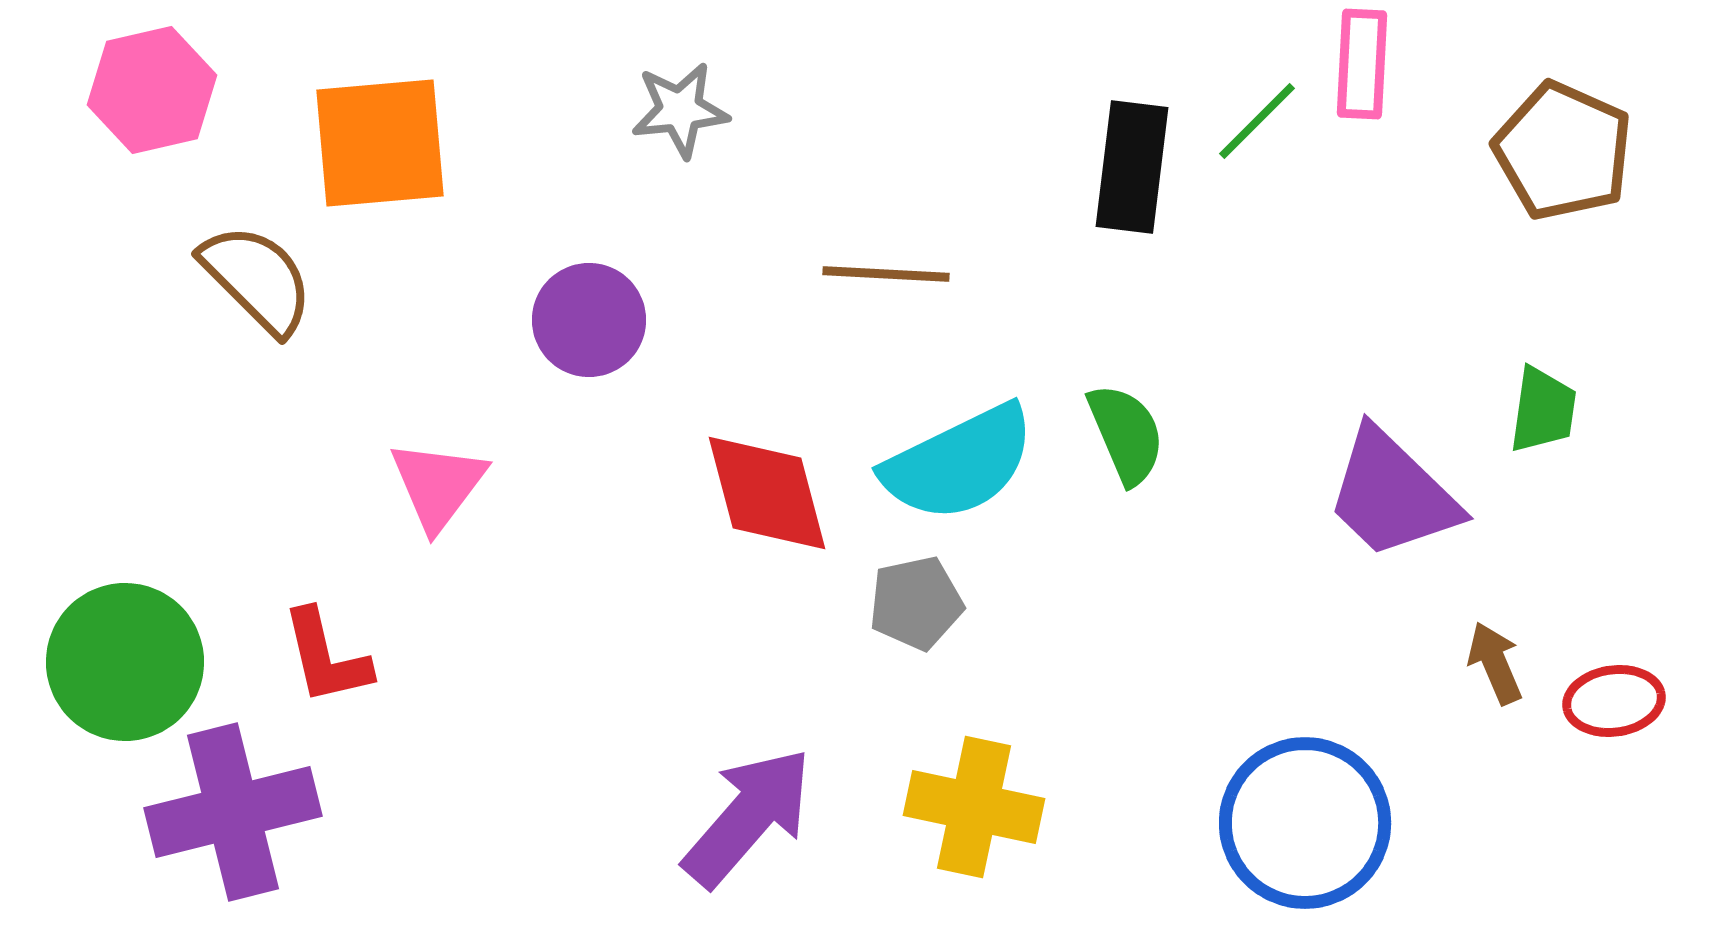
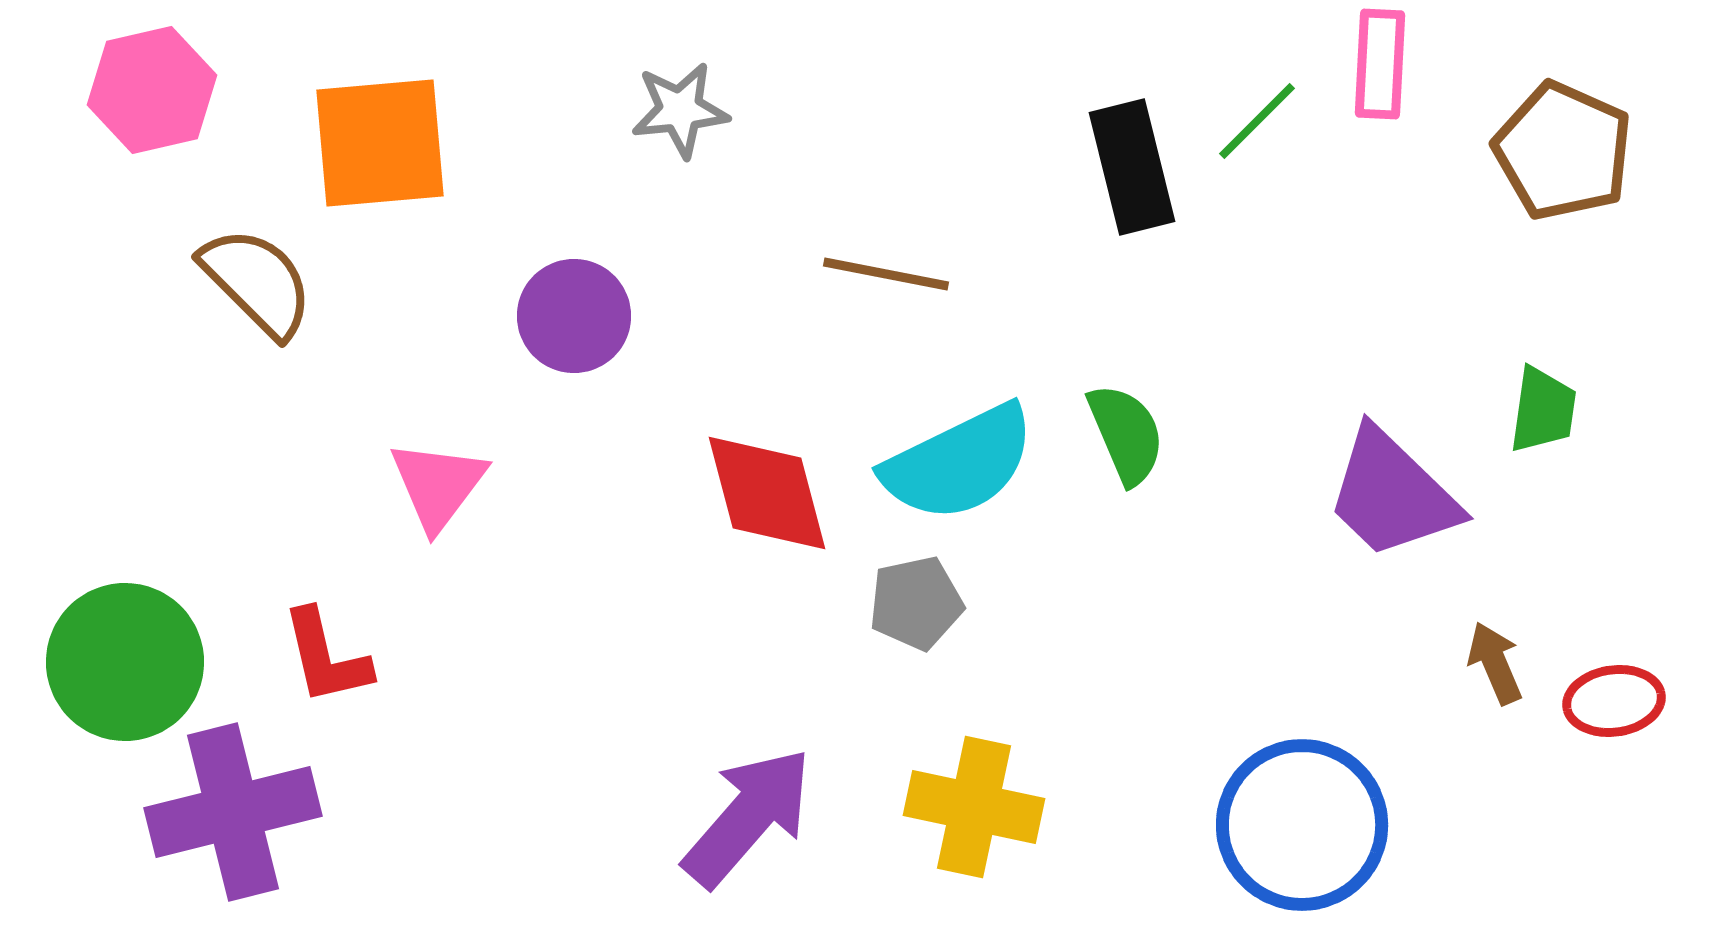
pink rectangle: moved 18 px right
black rectangle: rotated 21 degrees counterclockwise
brown line: rotated 8 degrees clockwise
brown semicircle: moved 3 px down
purple circle: moved 15 px left, 4 px up
blue circle: moved 3 px left, 2 px down
